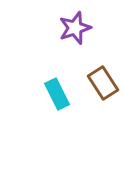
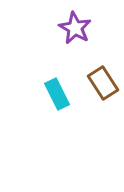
purple star: rotated 24 degrees counterclockwise
